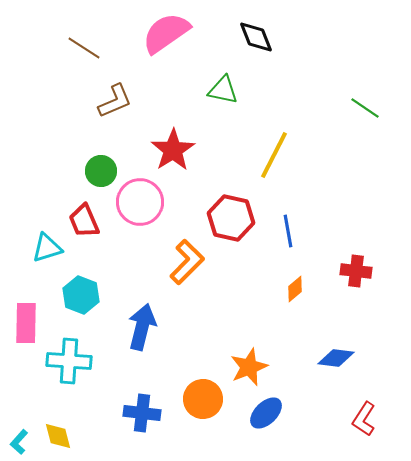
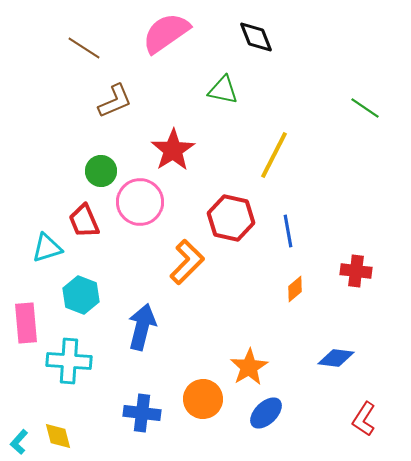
pink rectangle: rotated 6 degrees counterclockwise
orange star: rotated 9 degrees counterclockwise
